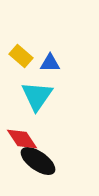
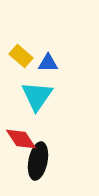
blue triangle: moved 2 px left
red diamond: moved 1 px left
black ellipse: rotated 66 degrees clockwise
